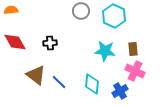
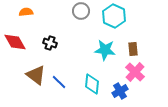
orange semicircle: moved 15 px right, 2 px down
black cross: rotated 24 degrees clockwise
cyan star: moved 1 px up
pink cross: moved 1 px down; rotated 18 degrees clockwise
